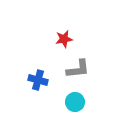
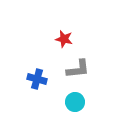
red star: rotated 24 degrees clockwise
blue cross: moved 1 px left, 1 px up
